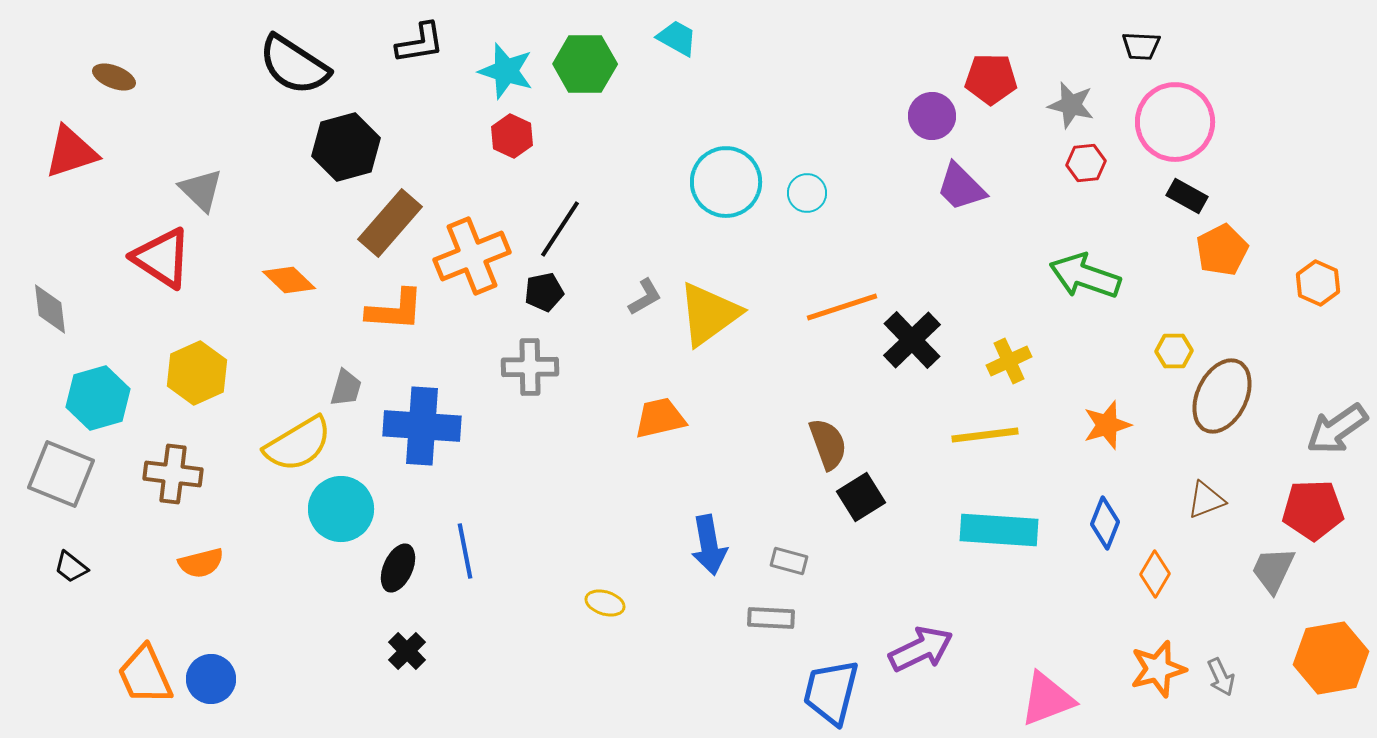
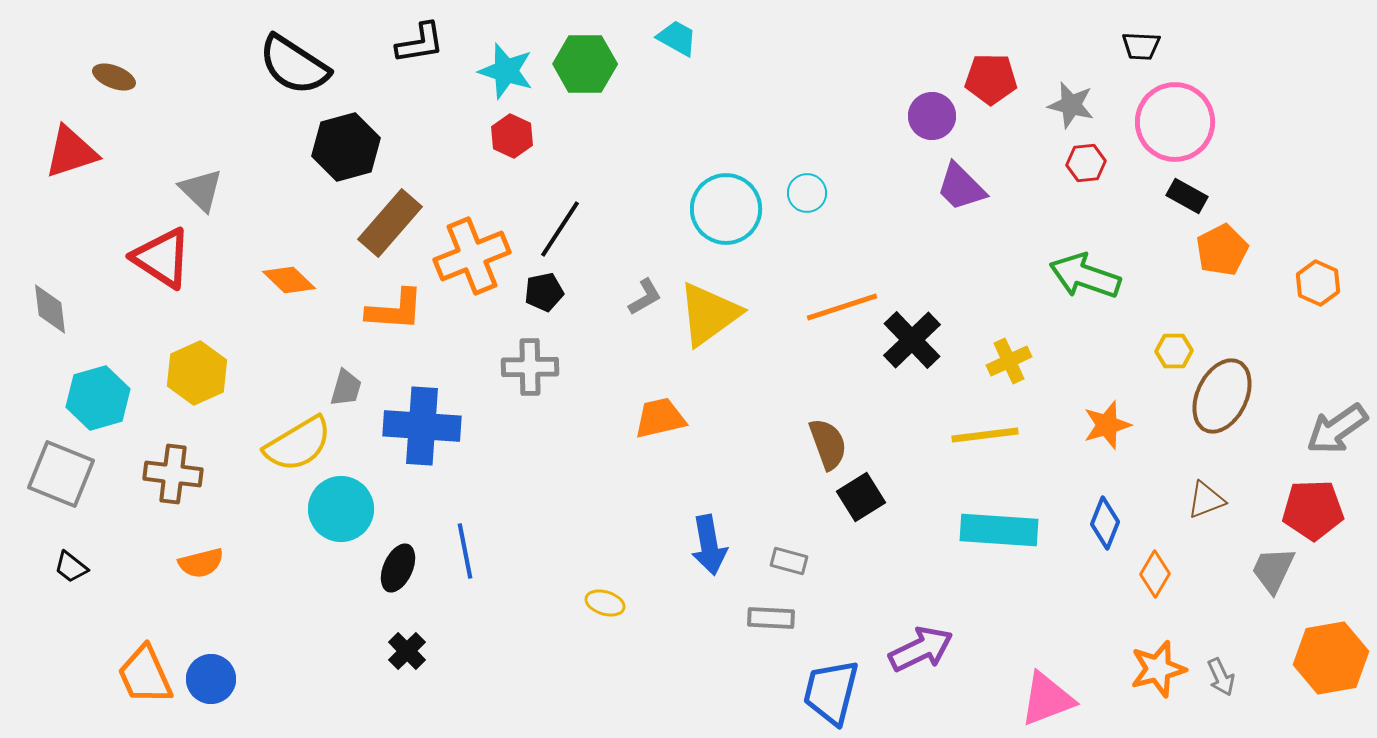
cyan circle at (726, 182): moved 27 px down
